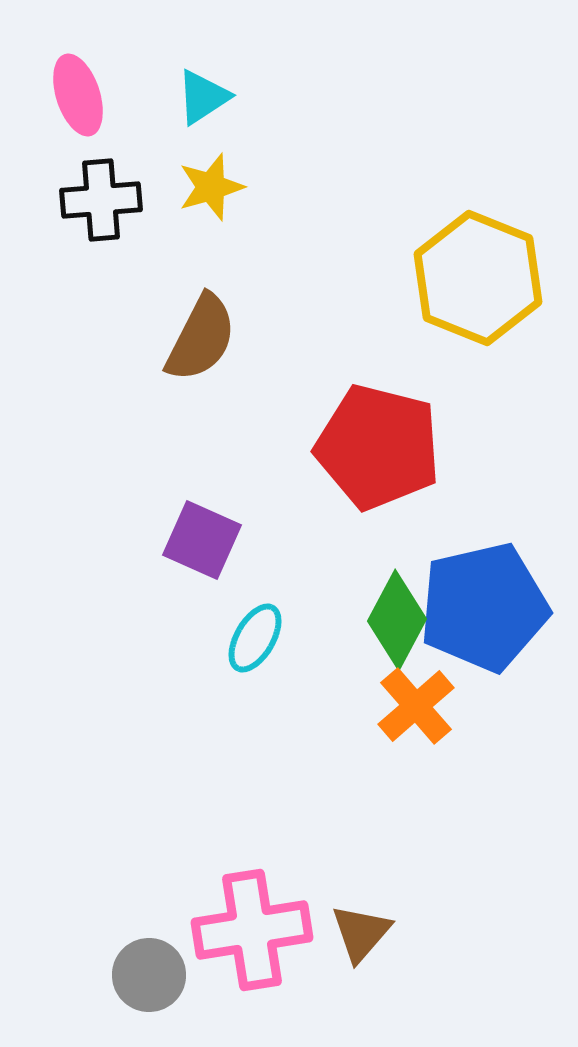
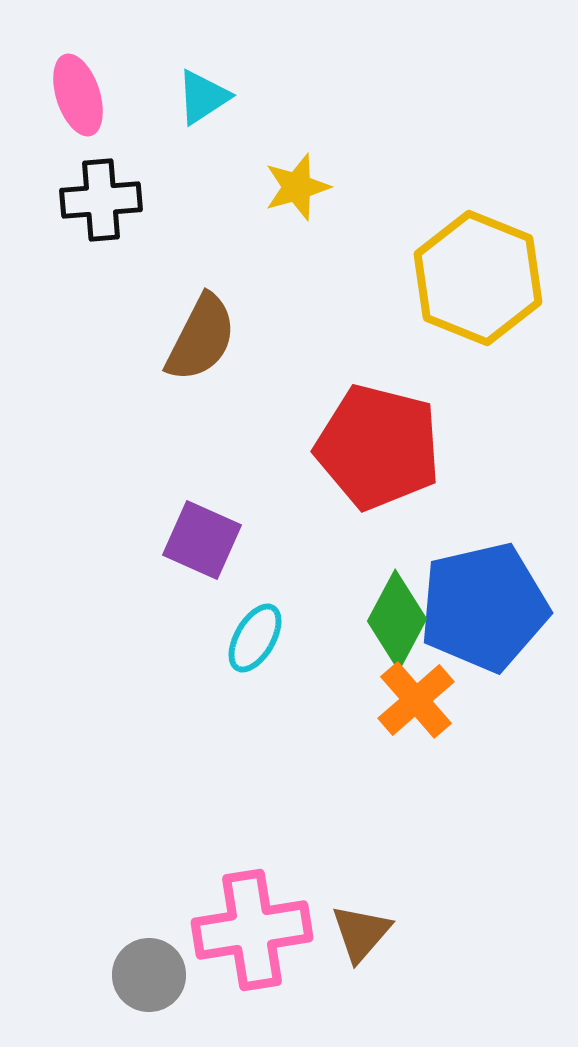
yellow star: moved 86 px right
orange cross: moved 6 px up
